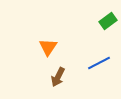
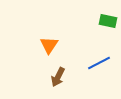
green rectangle: rotated 48 degrees clockwise
orange triangle: moved 1 px right, 2 px up
